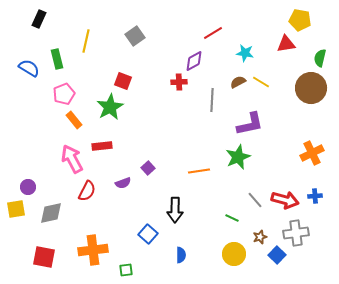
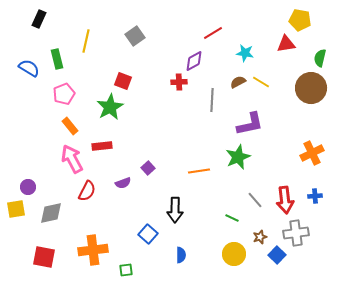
orange rectangle at (74, 120): moved 4 px left, 6 px down
red arrow at (285, 200): rotated 68 degrees clockwise
